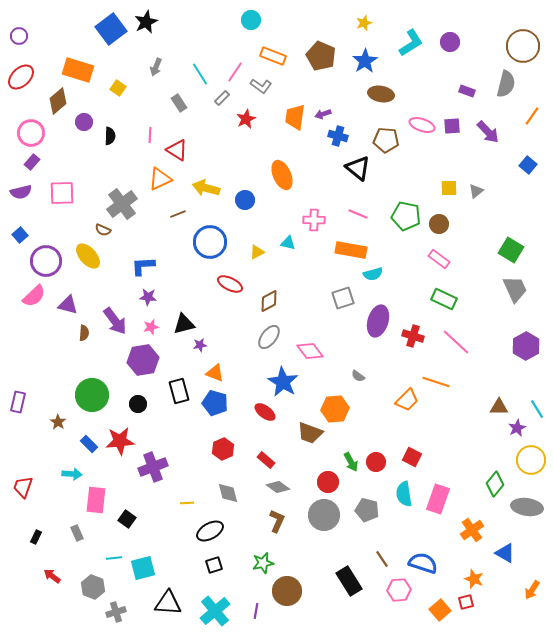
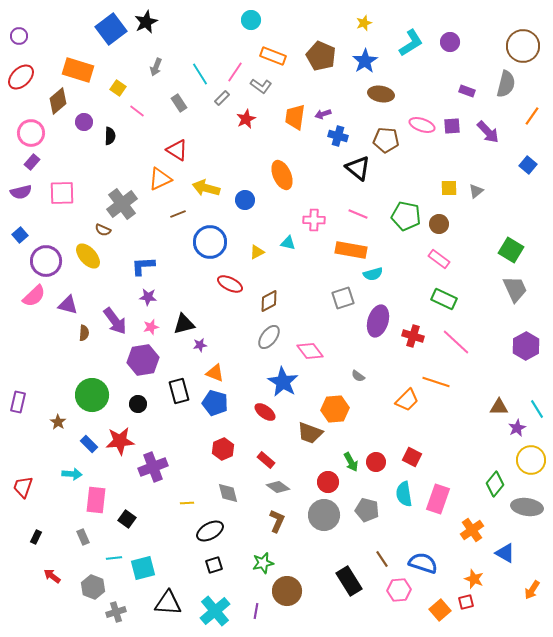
pink line at (150, 135): moved 13 px left, 24 px up; rotated 56 degrees counterclockwise
gray rectangle at (77, 533): moved 6 px right, 4 px down
